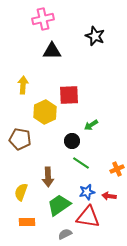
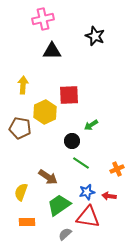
brown pentagon: moved 11 px up
brown arrow: rotated 54 degrees counterclockwise
gray semicircle: rotated 16 degrees counterclockwise
